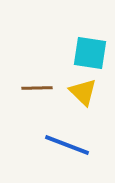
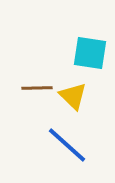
yellow triangle: moved 10 px left, 4 px down
blue line: rotated 21 degrees clockwise
